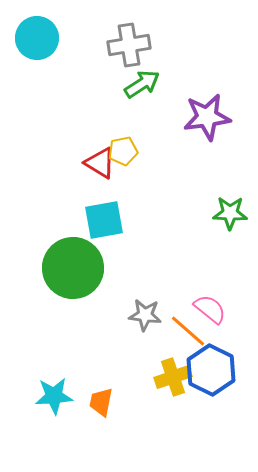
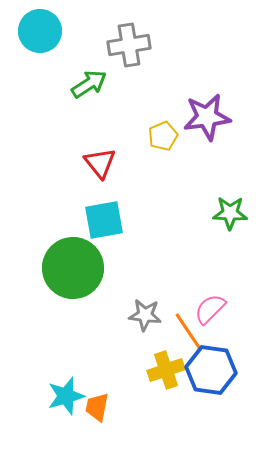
cyan circle: moved 3 px right, 7 px up
green arrow: moved 53 px left
yellow pentagon: moved 40 px right, 15 px up; rotated 12 degrees counterclockwise
red triangle: rotated 20 degrees clockwise
pink semicircle: rotated 84 degrees counterclockwise
orange line: rotated 15 degrees clockwise
blue hexagon: rotated 18 degrees counterclockwise
yellow cross: moved 7 px left, 7 px up
cyan star: moved 12 px right; rotated 12 degrees counterclockwise
orange trapezoid: moved 4 px left, 5 px down
